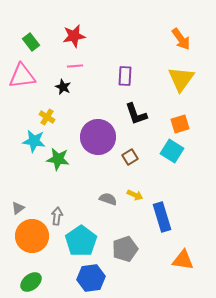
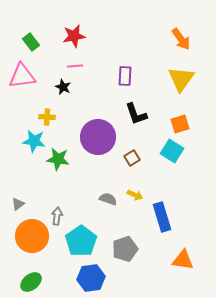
yellow cross: rotated 28 degrees counterclockwise
brown square: moved 2 px right, 1 px down
gray triangle: moved 4 px up
